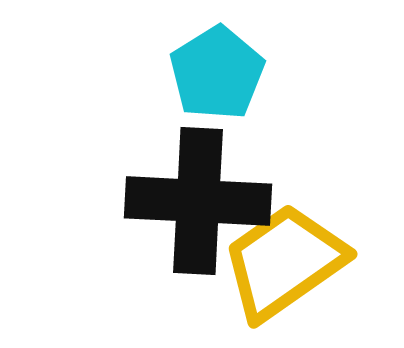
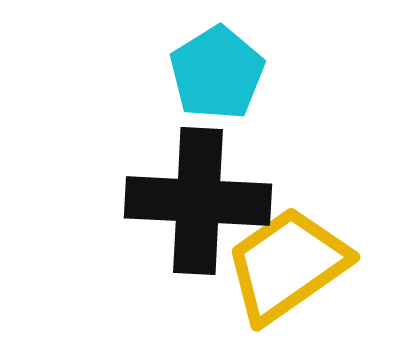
yellow trapezoid: moved 3 px right, 3 px down
